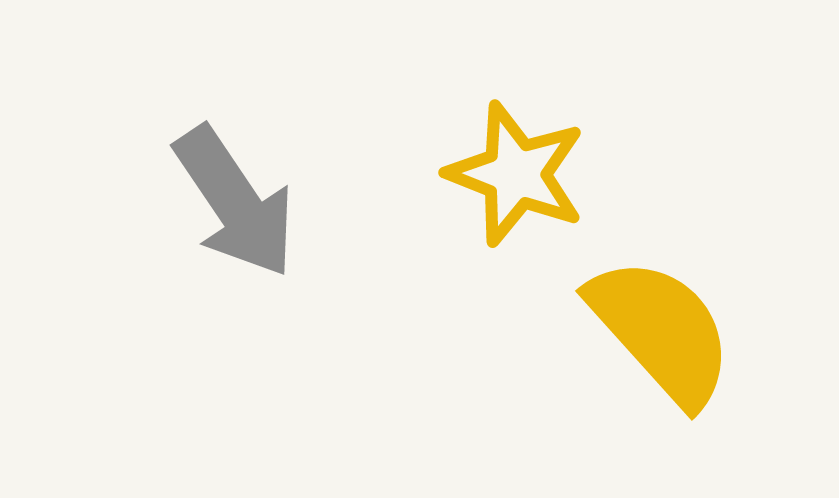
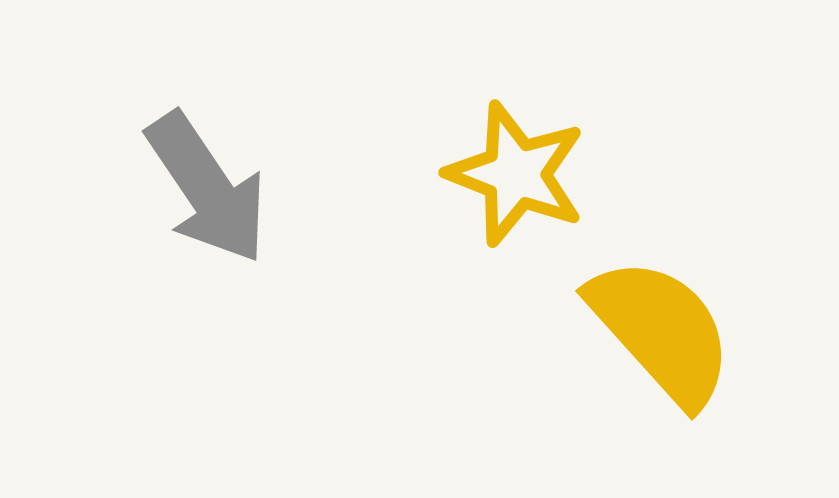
gray arrow: moved 28 px left, 14 px up
